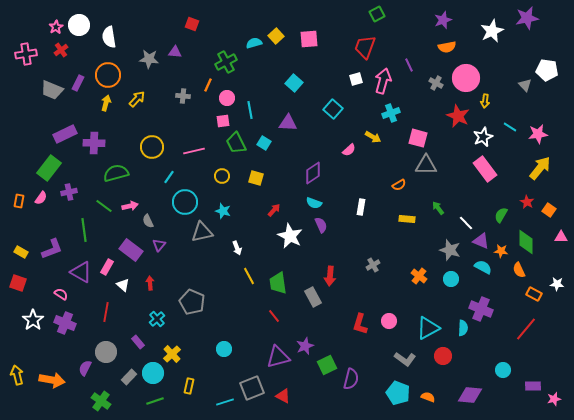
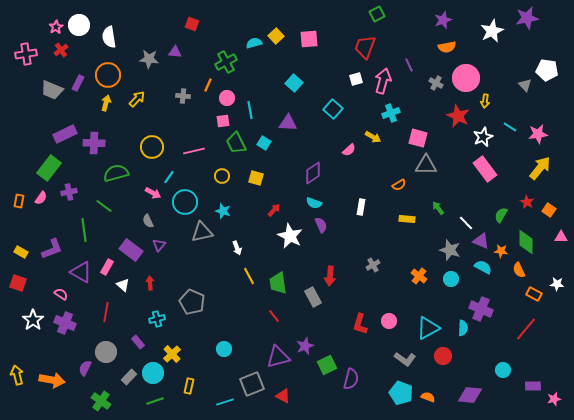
pink arrow at (130, 206): moved 23 px right, 13 px up; rotated 42 degrees clockwise
cyan cross at (157, 319): rotated 28 degrees clockwise
gray square at (252, 388): moved 4 px up
cyan pentagon at (398, 393): moved 3 px right
